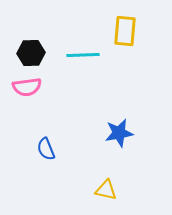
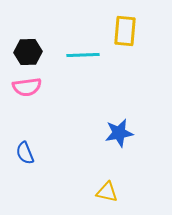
black hexagon: moved 3 px left, 1 px up
blue semicircle: moved 21 px left, 4 px down
yellow triangle: moved 1 px right, 2 px down
